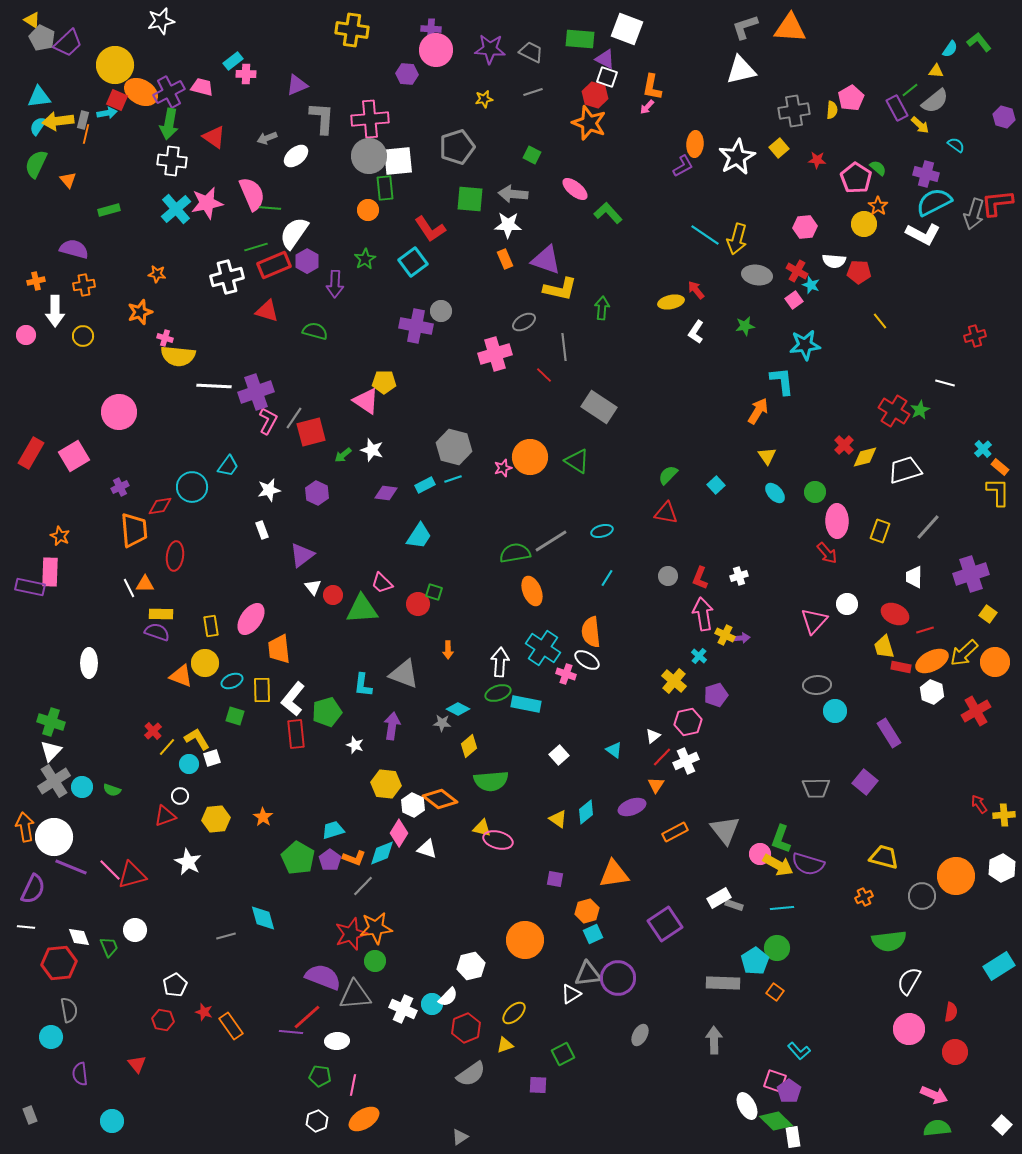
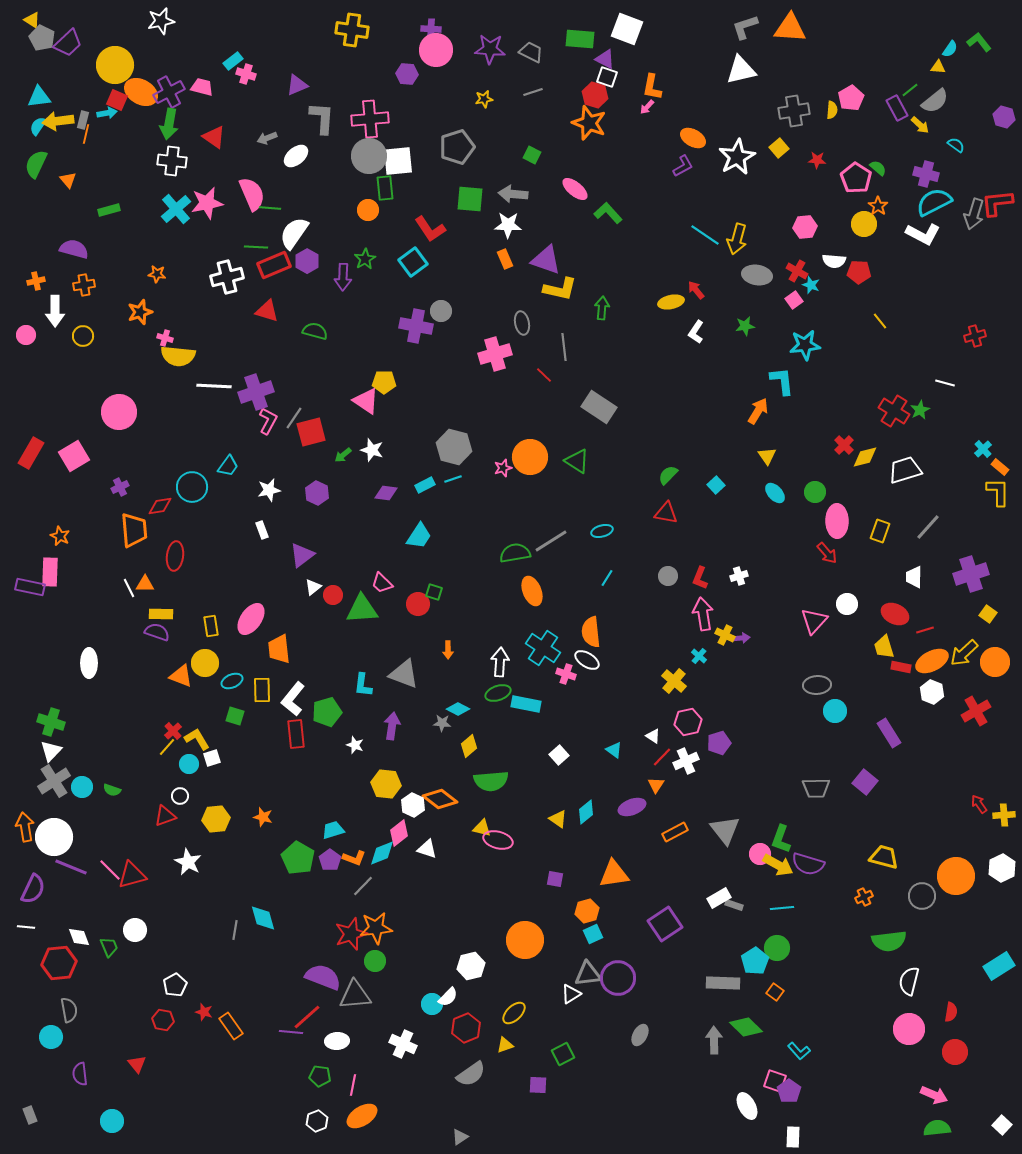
yellow triangle at (936, 71): moved 2 px right, 4 px up
pink cross at (246, 74): rotated 18 degrees clockwise
orange ellipse at (695, 144): moved 2 px left, 6 px up; rotated 65 degrees counterclockwise
green line at (256, 247): rotated 20 degrees clockwise
purple arrow at (335, 284): moved 8 px right, 7 px up
gray ellipse at (524, 322): moved 2 px left, 1 px down; rotated 70 degrees counterclockwise
white triangle at (313, 587): rotated 30 degrees clockwise
purple pentagon at (716, 695): moved 3 px right, 48 px down
red cross at (153, 731): moved 20 px right
white triangle at (653, 736): rotated 49 degrees counterclockwise
orange star at (263, 817): rotated 18 degrees counterclockwise
pink diamond at (399, 833): rotated 20 degrees clockwise
gray line at (226, 936): moved 9 px right, 6 px up; rotated 66 degrees counterclockwise
white semicircle at (909, 981): rotated 16 degrees counterclockwise
white cross at (403, 1009): moved 35 px down
orange ellipse at (364, 1119): moved 2 px left, 3 px up
green diamond at (776, 1121): moved 30 px left, 94 px up
white rectangle at (793, 1137): rotated 10 degrees clockwise
